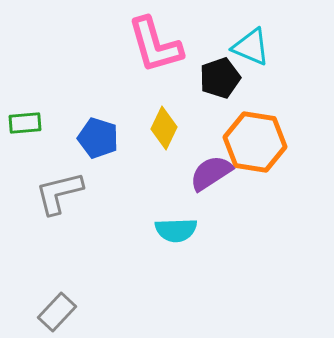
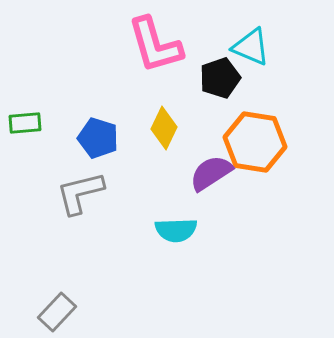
gray L-shape: moved 21 px right
